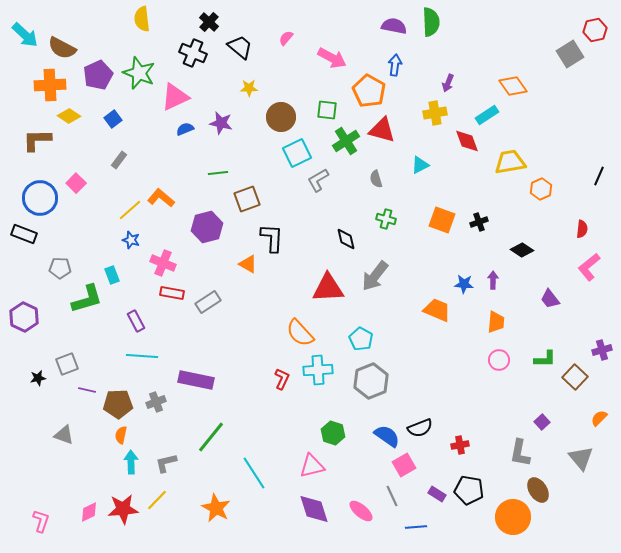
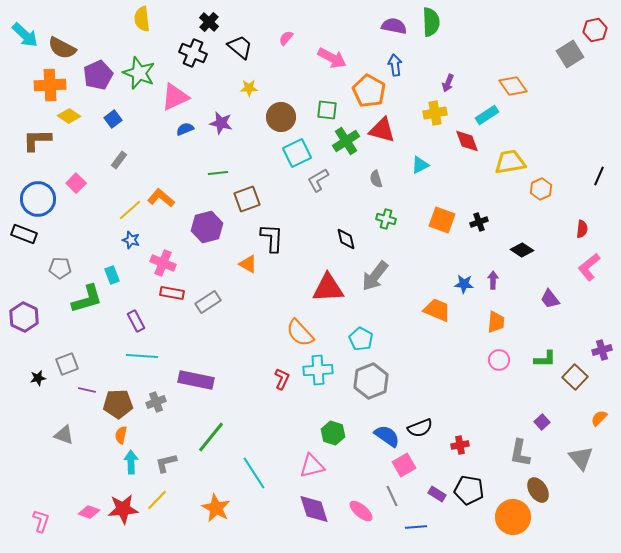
blue arrow at (395, 65): rotated 15 degrees counterclockwise
blue circle at (40, 198): moved 2 px left, 1 px down
pink diamond at (89, 512): rotated 45 degrees clockwise
